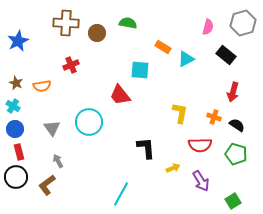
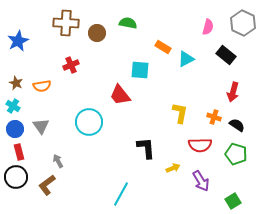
gray hexagon: rotated 20 degrees counterclockwise
gray triangle: moved 11 px left, 2 px up
